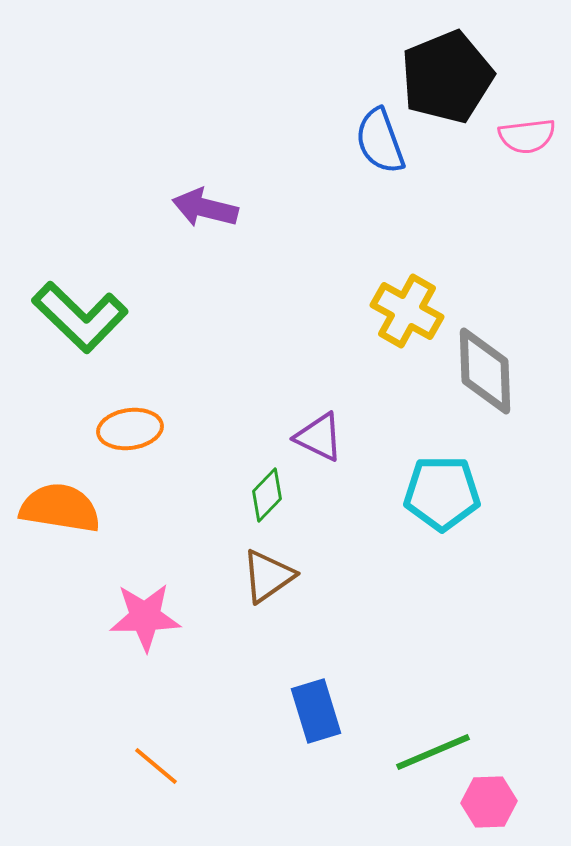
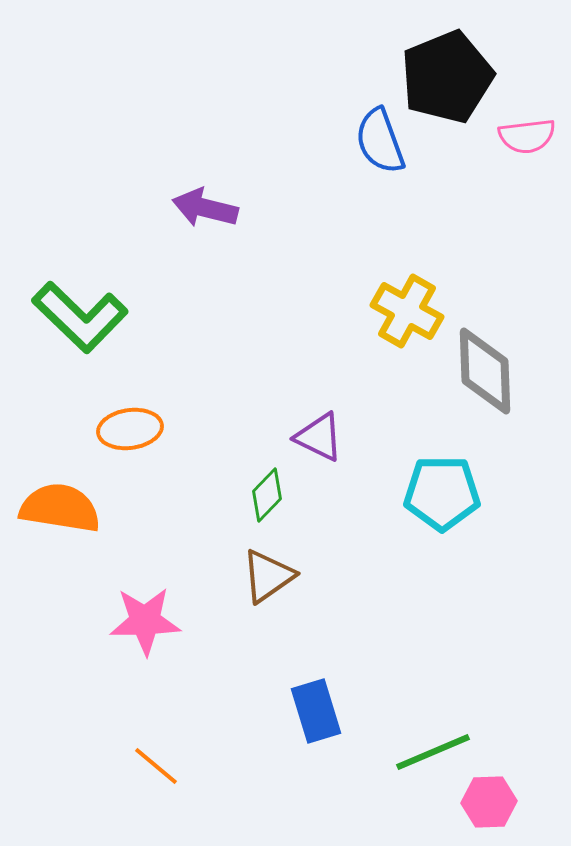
pink star: moved 4 px down
